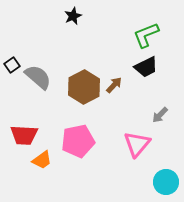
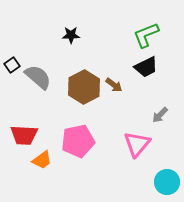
black star: moved 2 px left, 19 px down; rotated 24 degrees clockwise
brown arrow: rotated 84 degrees clockwise
cyan circle: moved 1 px right
